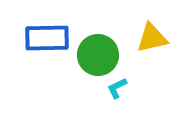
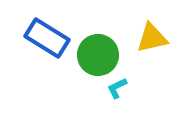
blue rectangle: rotated 33 degrees clockwise
